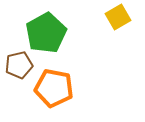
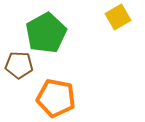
brown pentagon: rotated 16 degrees clockwise
orange pentagon: moved 2 px right, 10 px down
